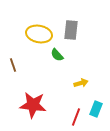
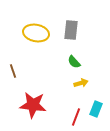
yellow ellipse: moved 3 px left, 1 px up
green semicircle: moved 17 px right, 7 px down
brown line: moved 6 px down
